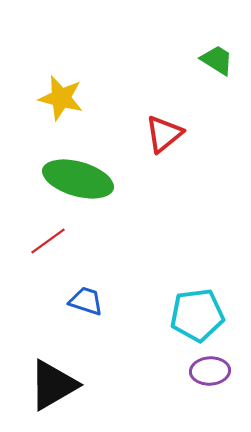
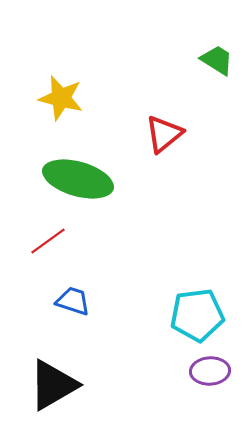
blue trapezoid: moved 13 px left
